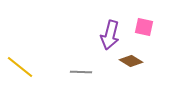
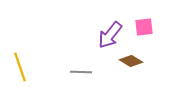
pink square: rotated 18 degrees counterclockwise
purple arrow: rotated 24 degrees clockwise
yellow line: rotated 32 degrees clockwise
